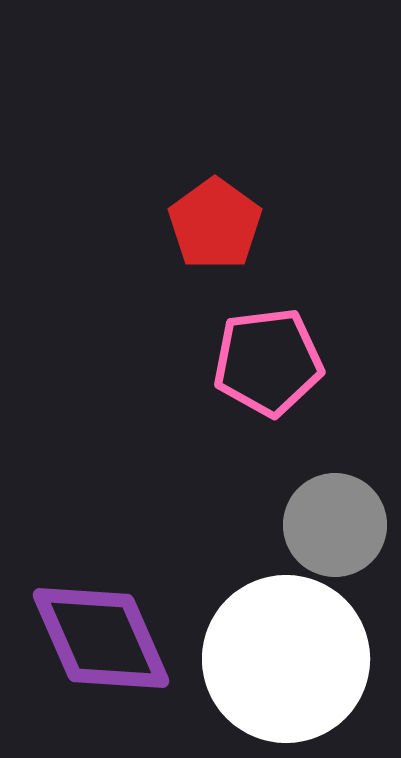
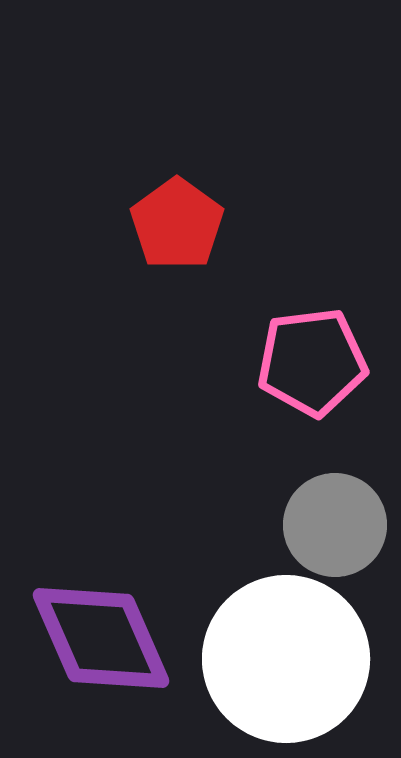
red pentagon: moved 38 px left
pink pentagon: moved 44 px right
